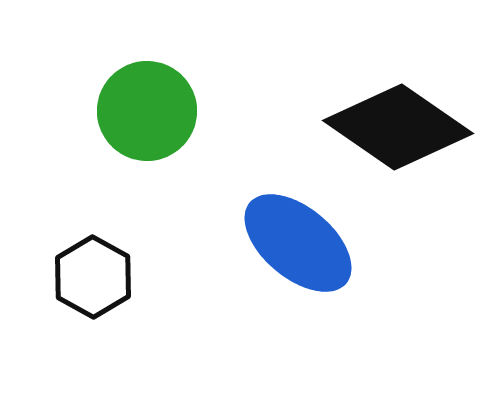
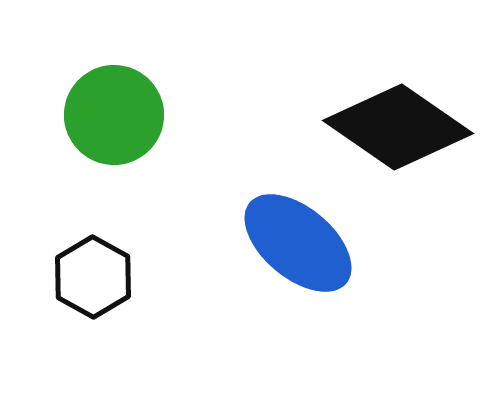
green circle: moved 33 px left, 4 px down
